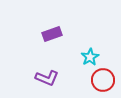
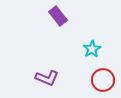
purple rectangle: moved 6 px right, 18 px up; rotated 72 degrees clockwise
cyan star: moved 2 px right, 8 px up
